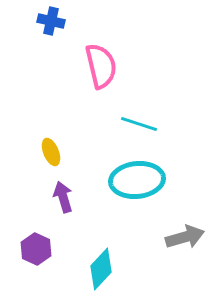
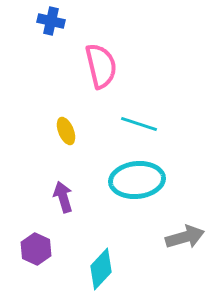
yellow ellipse: moved 15 px right, 21 px up
